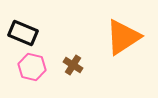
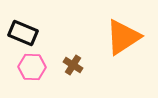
pink hexagon: rotated 12 degrees counterclockwise
